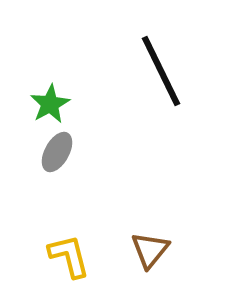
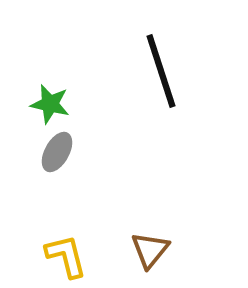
black line: rotated 8 degrees clockwise
green star: rotated 30 degrees counterclockwise
yellow L-shape: moved 3 px left
